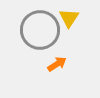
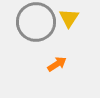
gray circle: moved 4 px left, 8 px up
